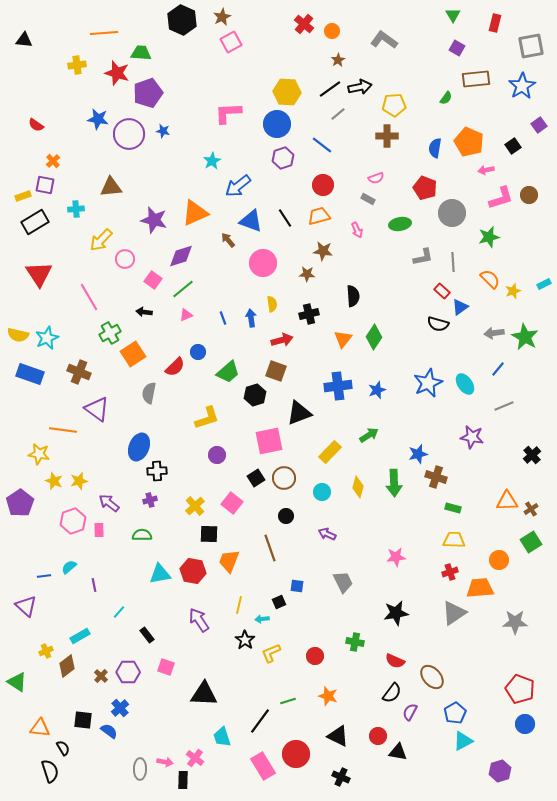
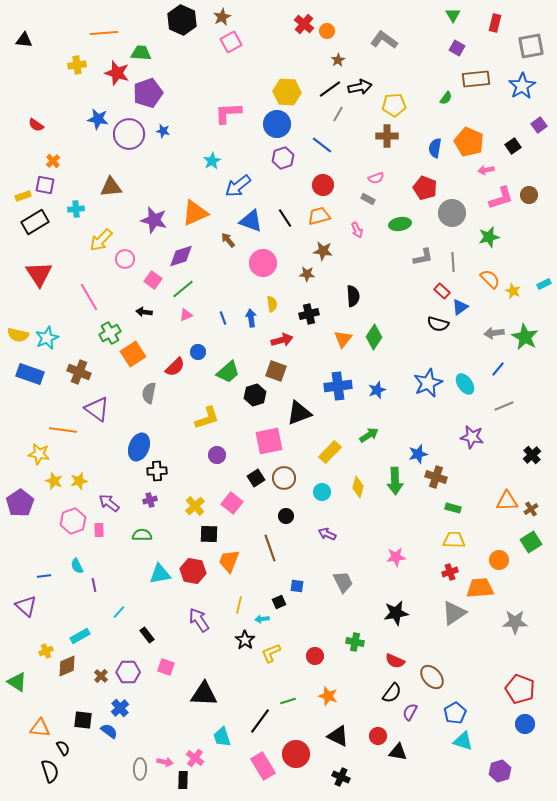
orange circle at (332, 31): moved 5 px left
gray line at (338, 114): rotated 21 degrees counterclockwise
yellow star at (513, 291): rotated 28 degrees counterclockwise
green arrow at (394, 483): moved 1 px right, 2 px up
cyan semicircle at (69, 567): moved 8 px right, 1 px up; rotated 77 degrees counterclockwise
brown diamond at (67, 666): rotated 15 degrees clockwise
cyan triangle at (463, 741): rotated 45 degrees clockwise
